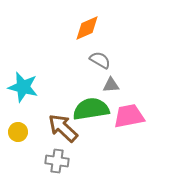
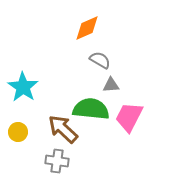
cyan star: rotated 20 degrees clockwise
green semicircle: rotated 15 degrees clockwise
pink trapezoid: moved 1 px down; rotated 52 degrees counterclockwise
brown arrow: moved 1 px down
